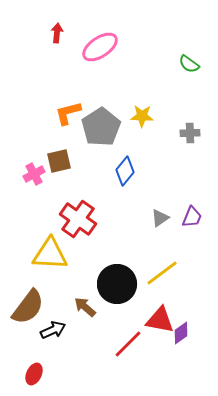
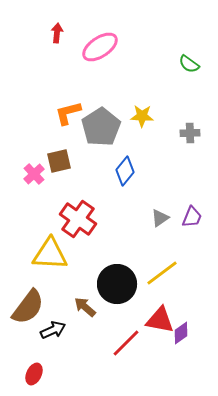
pink cross: rotated 15 degrees counterclockwise
red line: moved 2 px left, 1 px up
